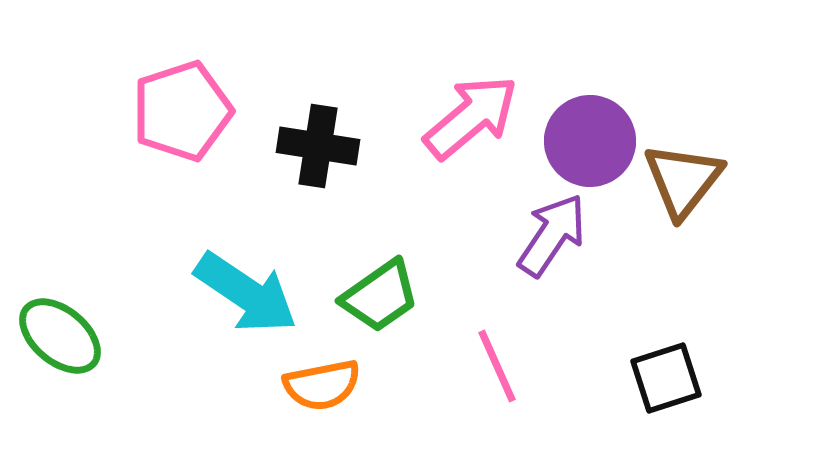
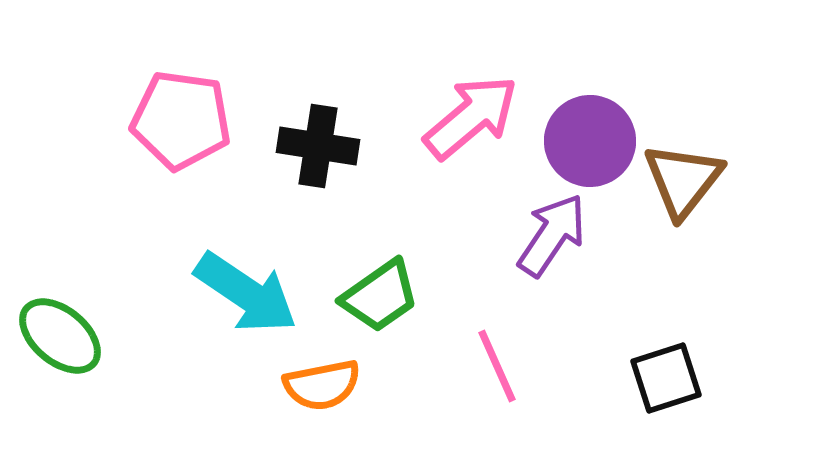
pink pentagon: moved 1 px left, 9 px down; rotated 26 degrees clockwise
